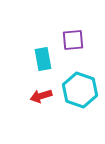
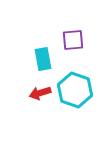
cyan hexagon: moved 5 px left
red arrow: moved 1 px left, 3 px up
